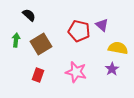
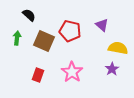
red pentagon: moved 9 px left
green arrow: moved 1 px right, 2 px up
brown square: moved 3 px right, 3 px up; rotated 35 degrees counterclockwise
pink star: moved 4 px left; rotated 20 degrees clockwise
